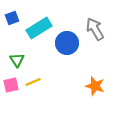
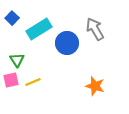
blue square: rotated 24 degrees counterclockwise
cyan rectangle: moved 1 px down
pink square: moved 5 px up
